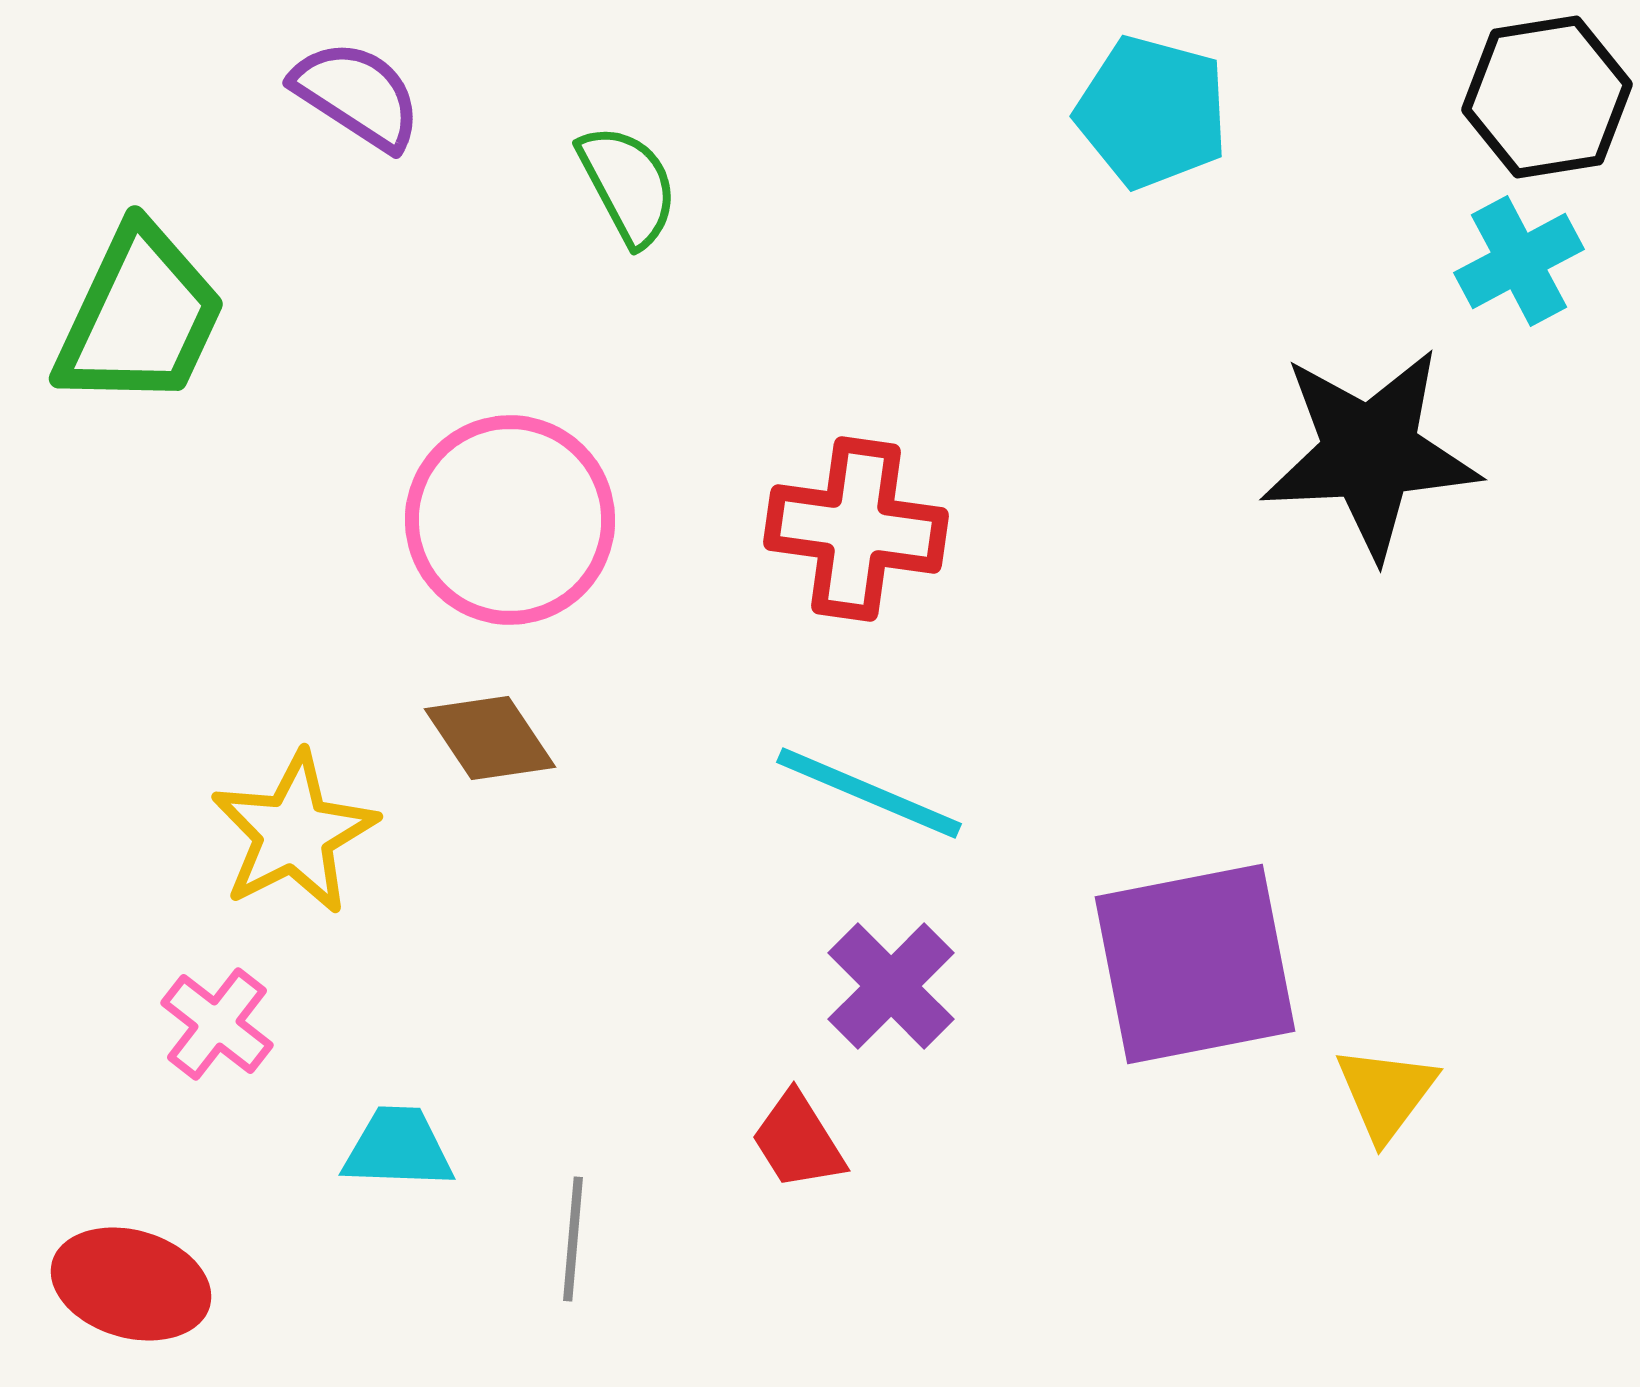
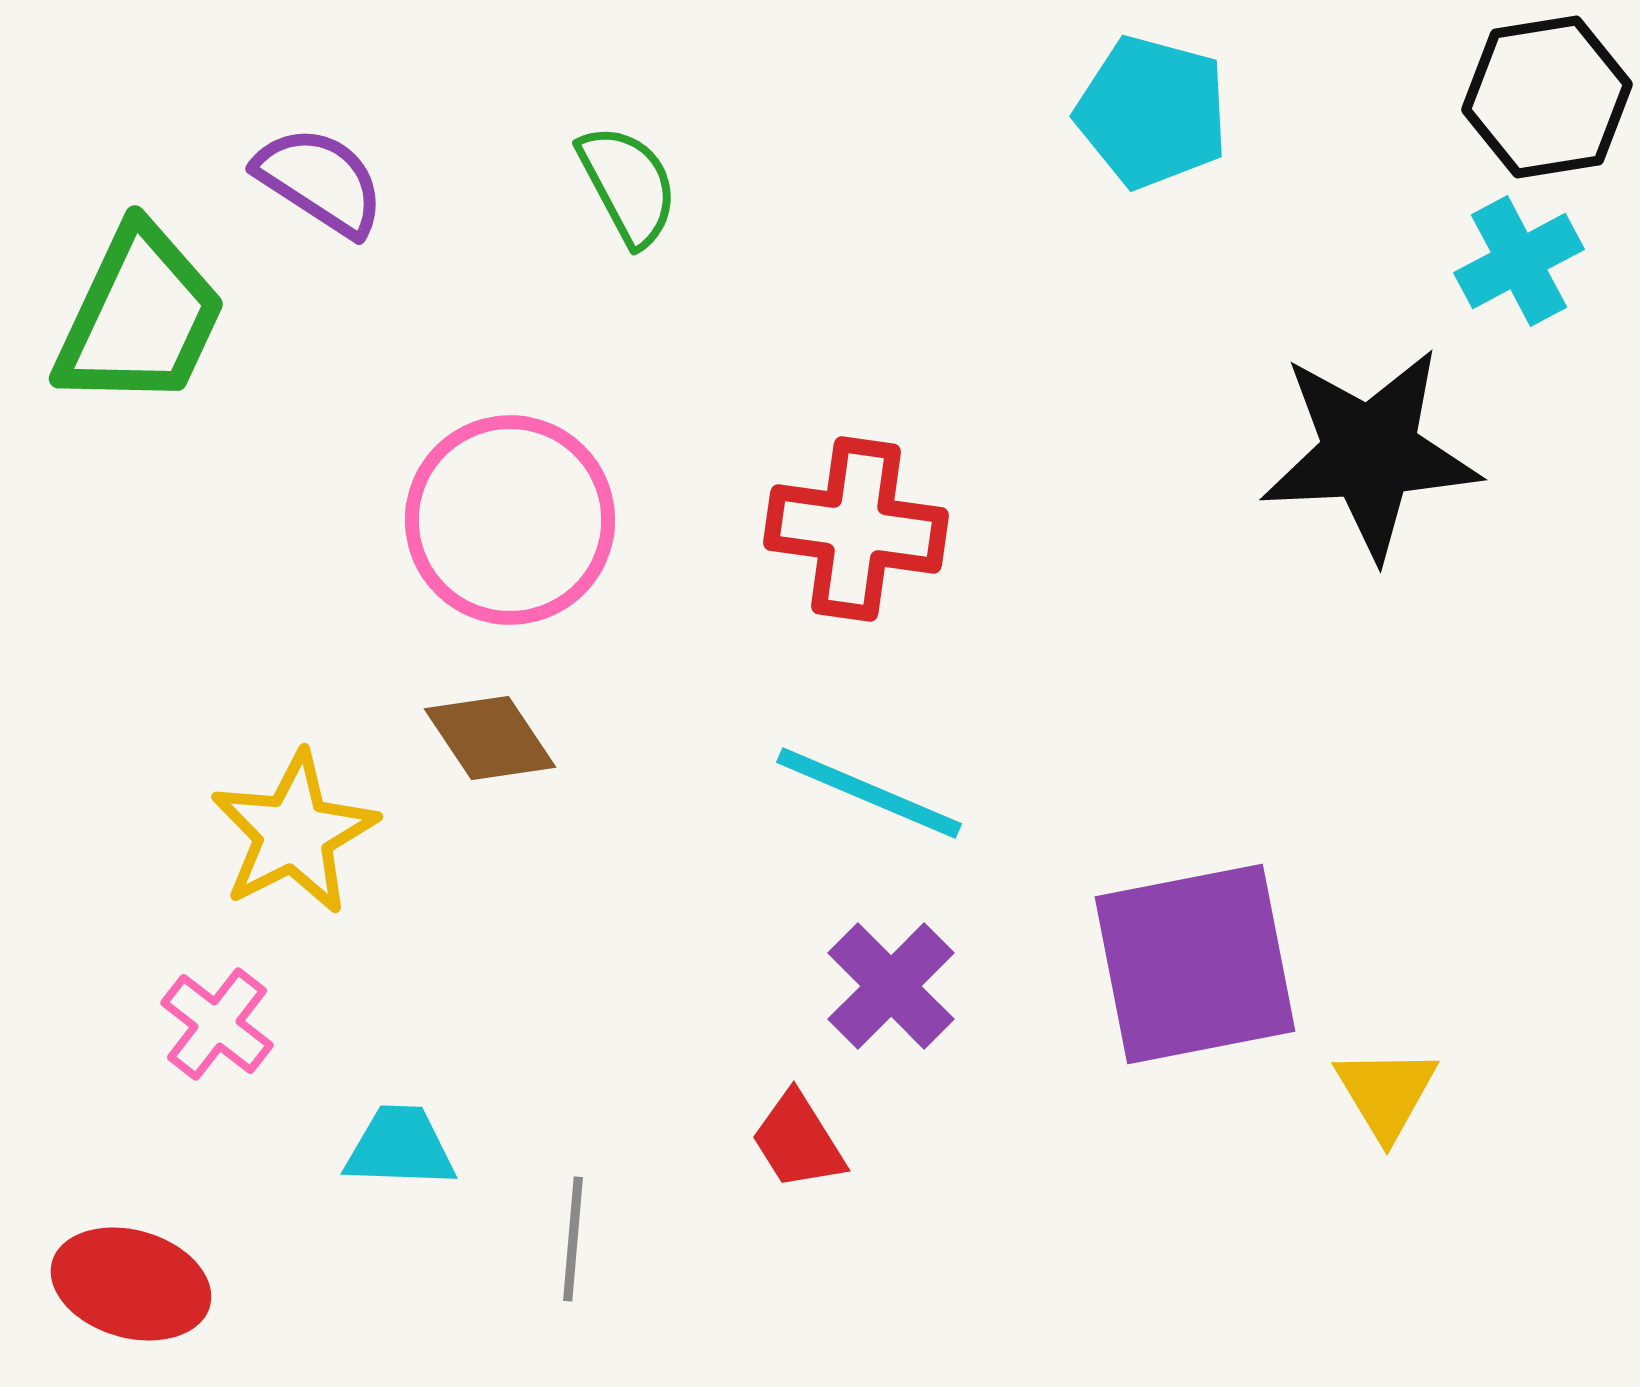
purple semicircle: moved 37 px left, 86 px down
yellow triangle: rotated 8 degrees counterclockwise
cyan trapezoid: moved 2 px right, 1 px up
